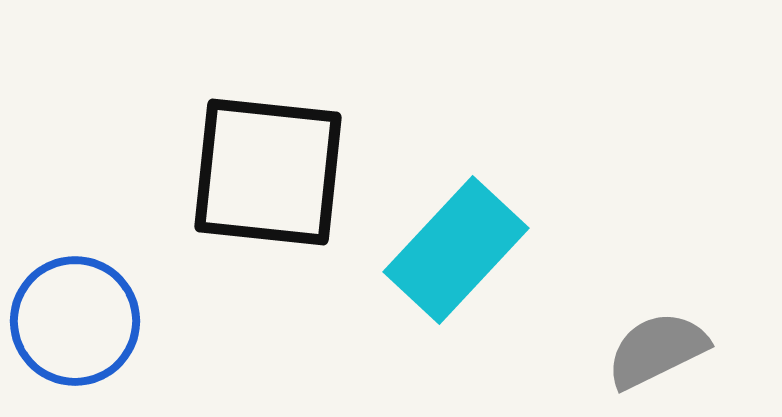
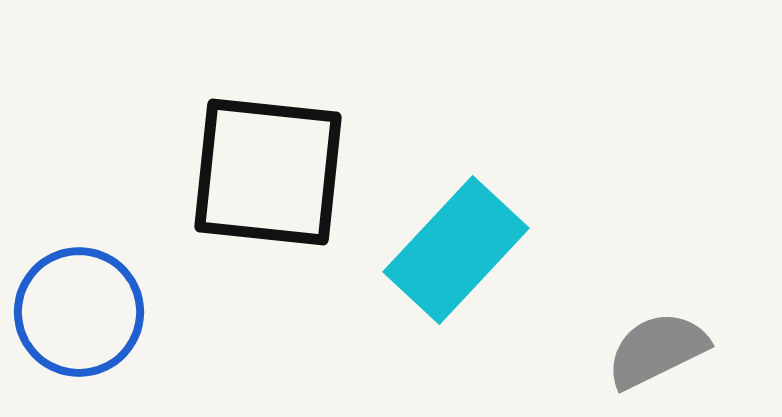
blue circle: moved 4 px right, 9 px up
